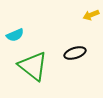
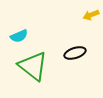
cyan semicircle: moved 4 px right, 1 px down
